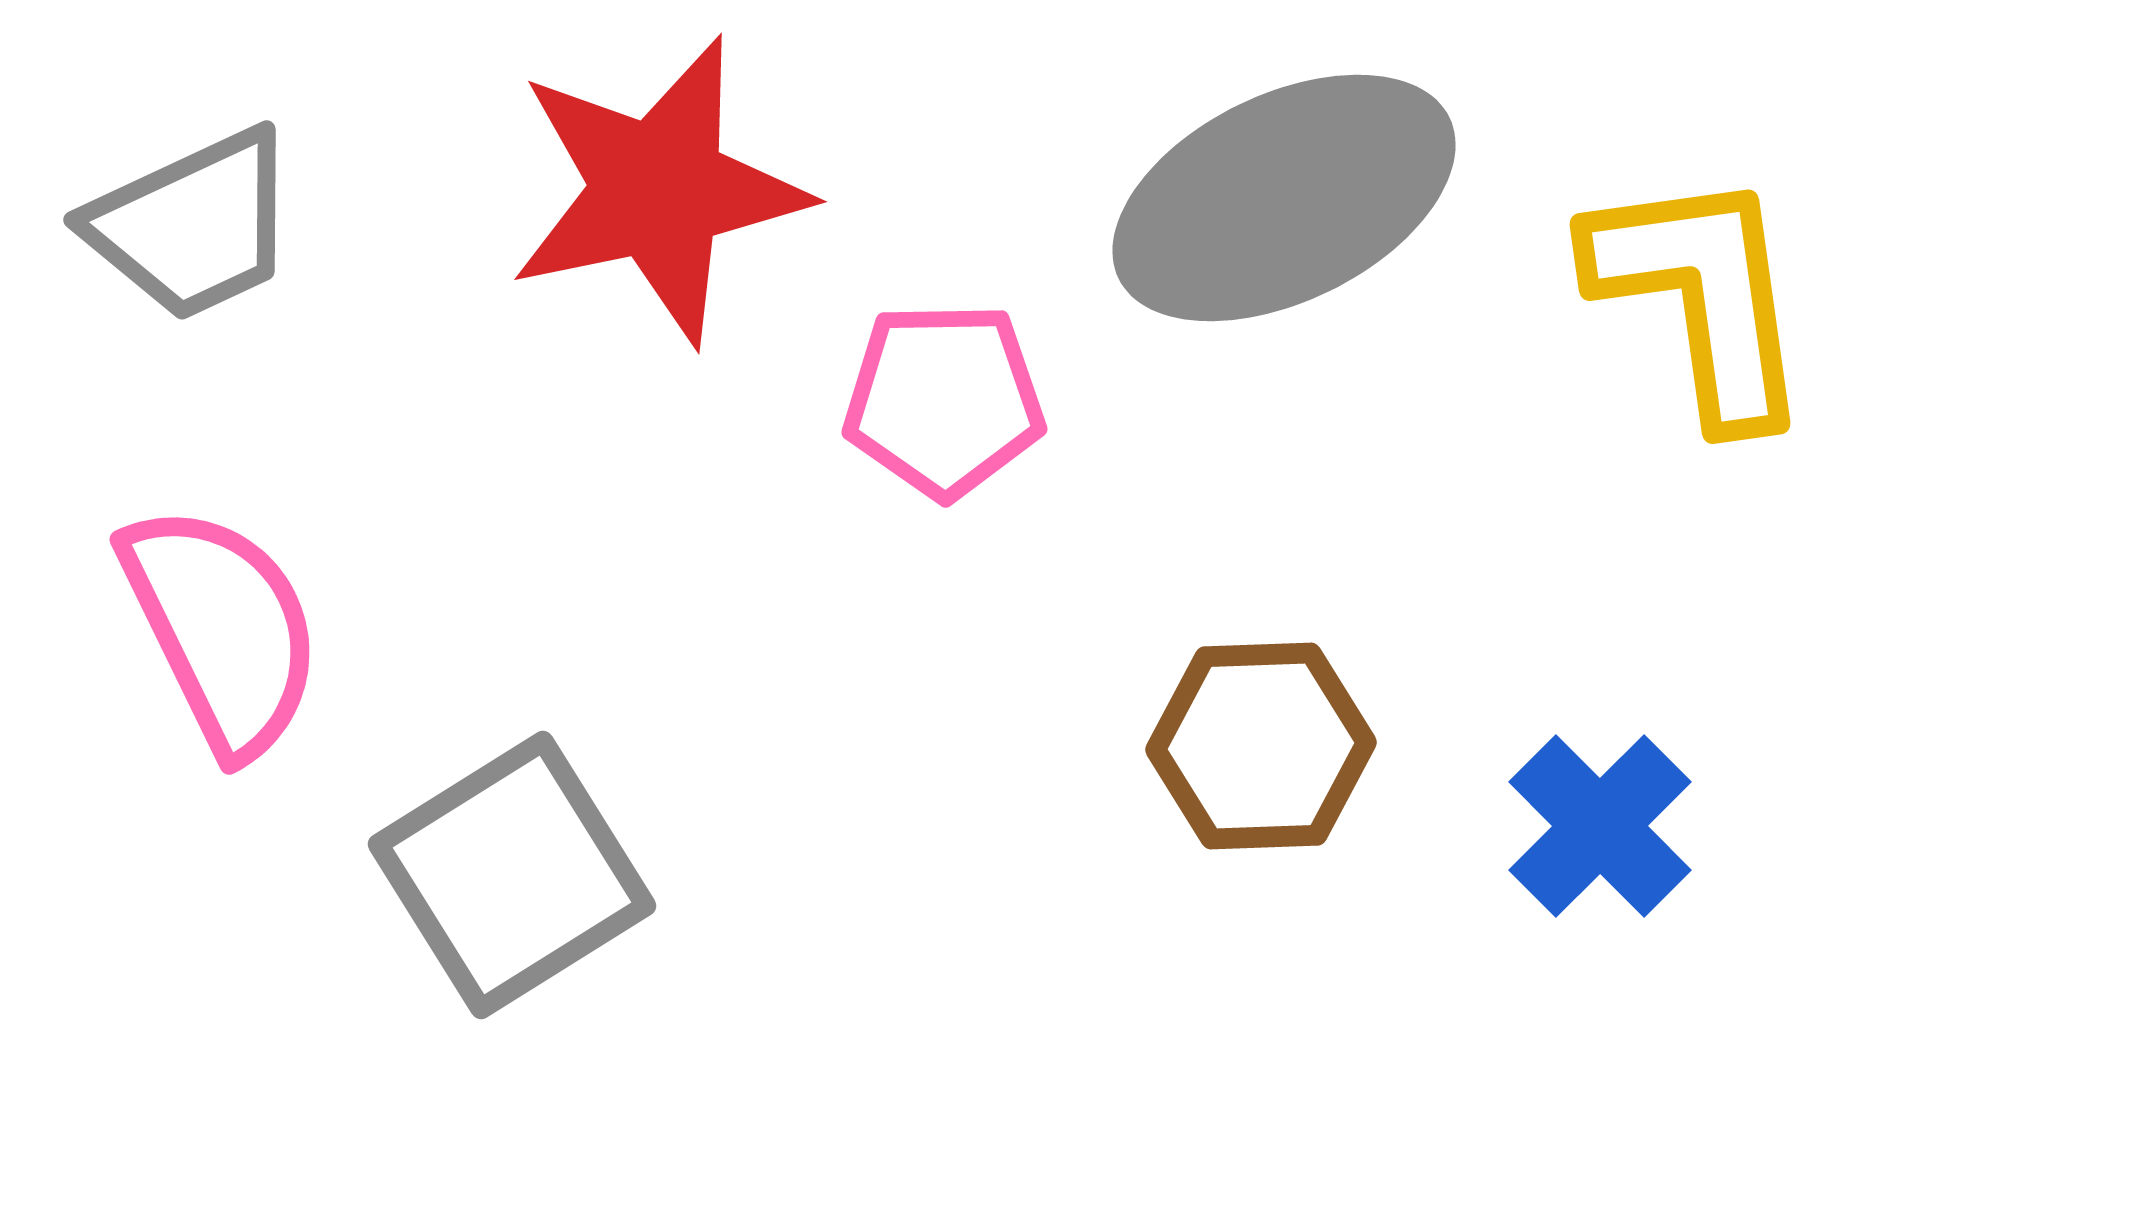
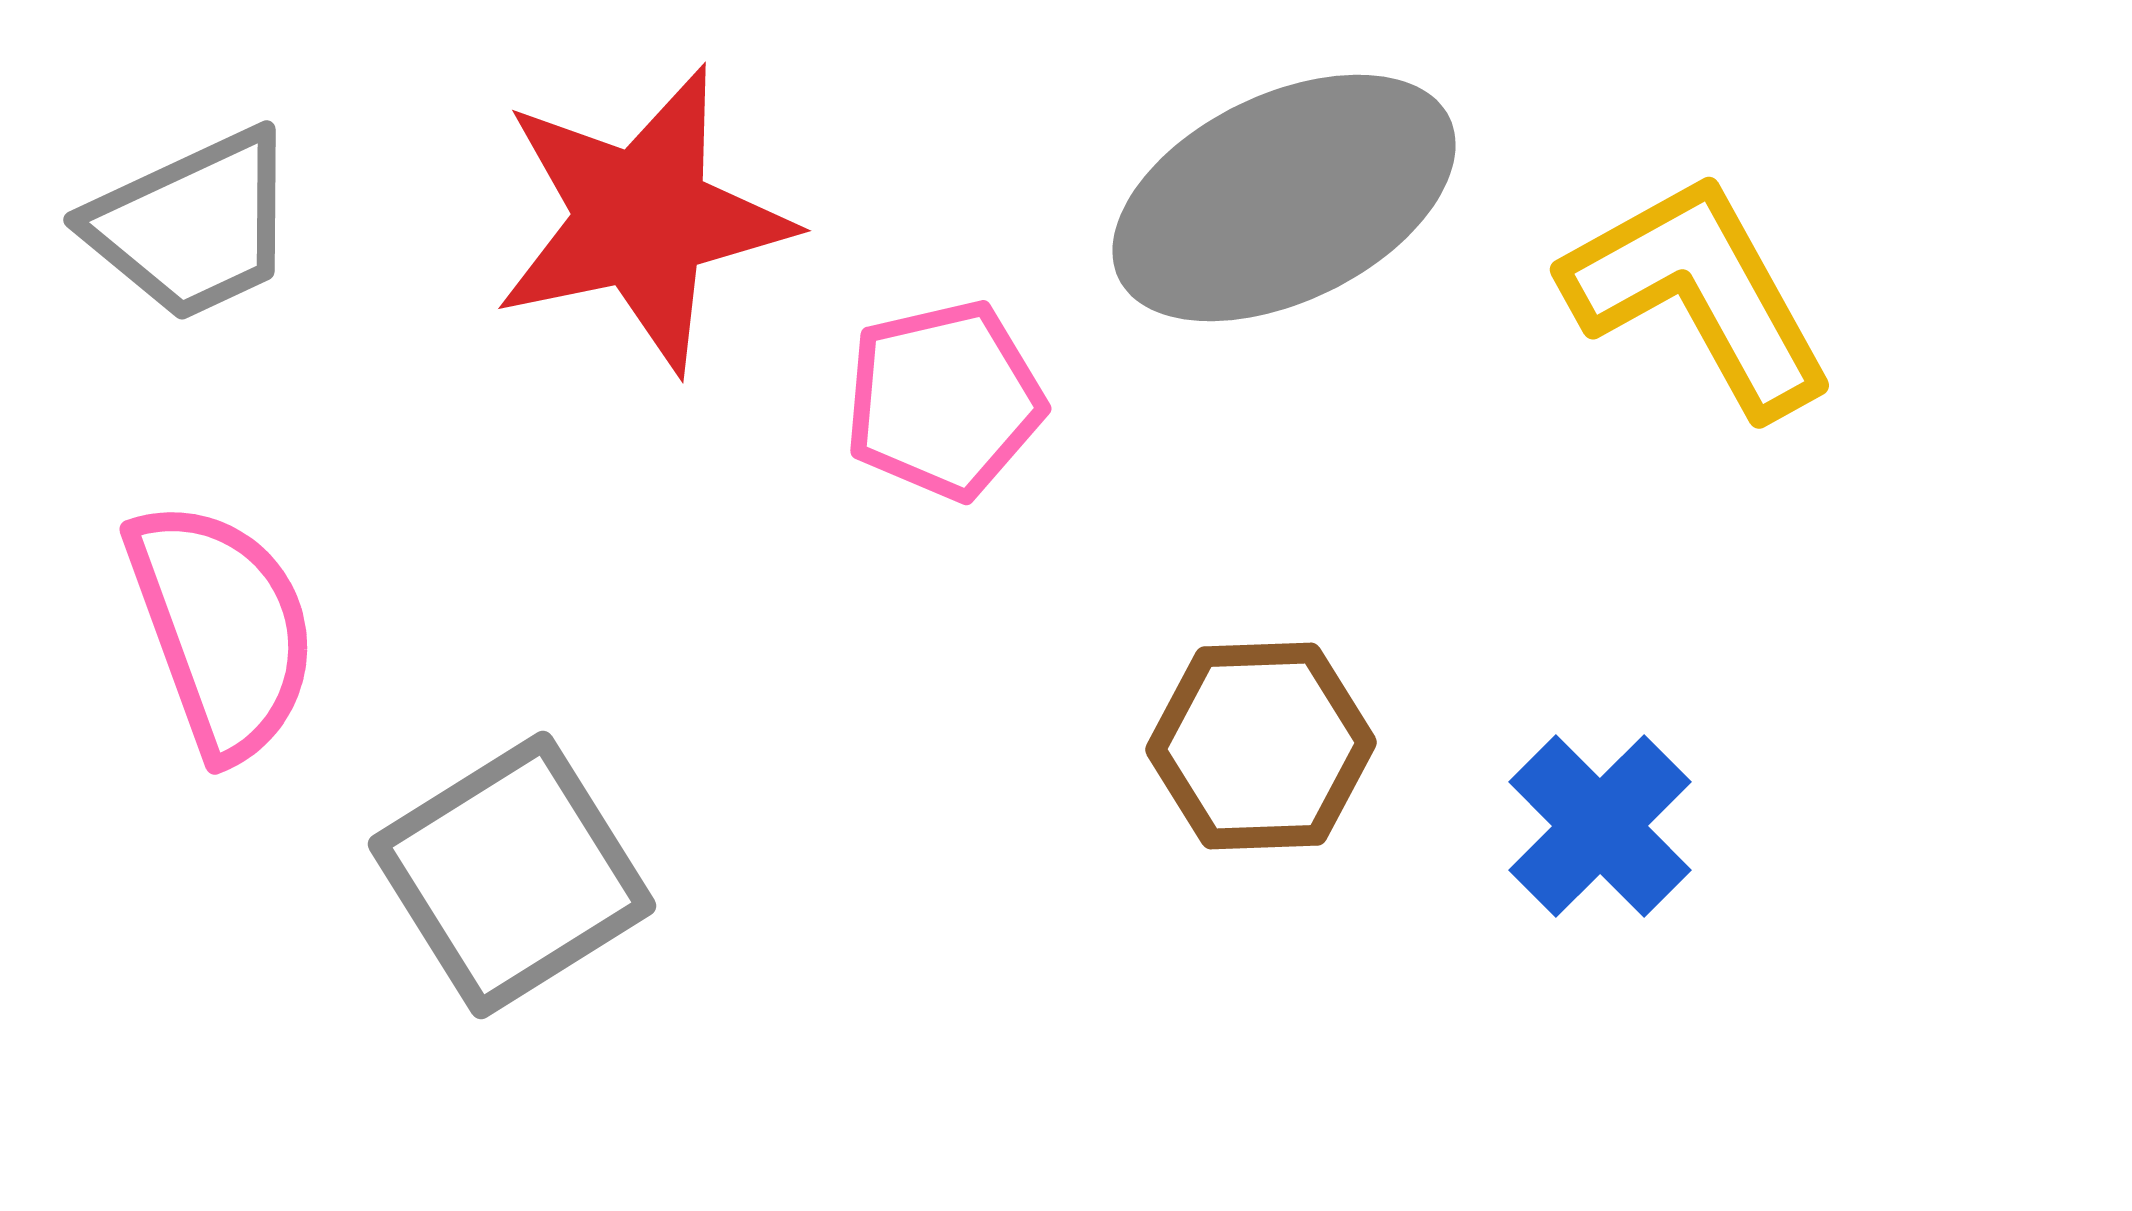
red star: moved 16 px left, 29 px down
yellow L-shape: moved 2 px left, 2 px up; rotated 21 degrees counterclockwise
pink pentagon: rotated 12 degrees counterclockwise
pink semicircle: rotated 6 degrees clockwise
